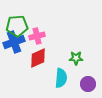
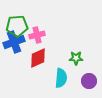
pink cross: moved 1 px up
purple circle: moved 1 px right, 3 px up
